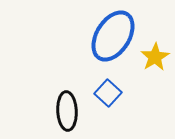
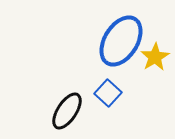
blue ellipse: moved 8 px right, 5 px down
black ellipse: rotated 36 degrees clockwise
